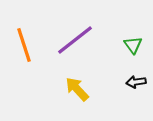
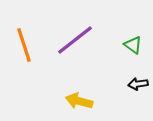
green triangle: rotated 18 degrees counterclockwise
black arrow: moved 2 px right, 2 px down
yellow arrow: moved 2 px right, 12 px down; rotated 32 degrees counterclockwise
